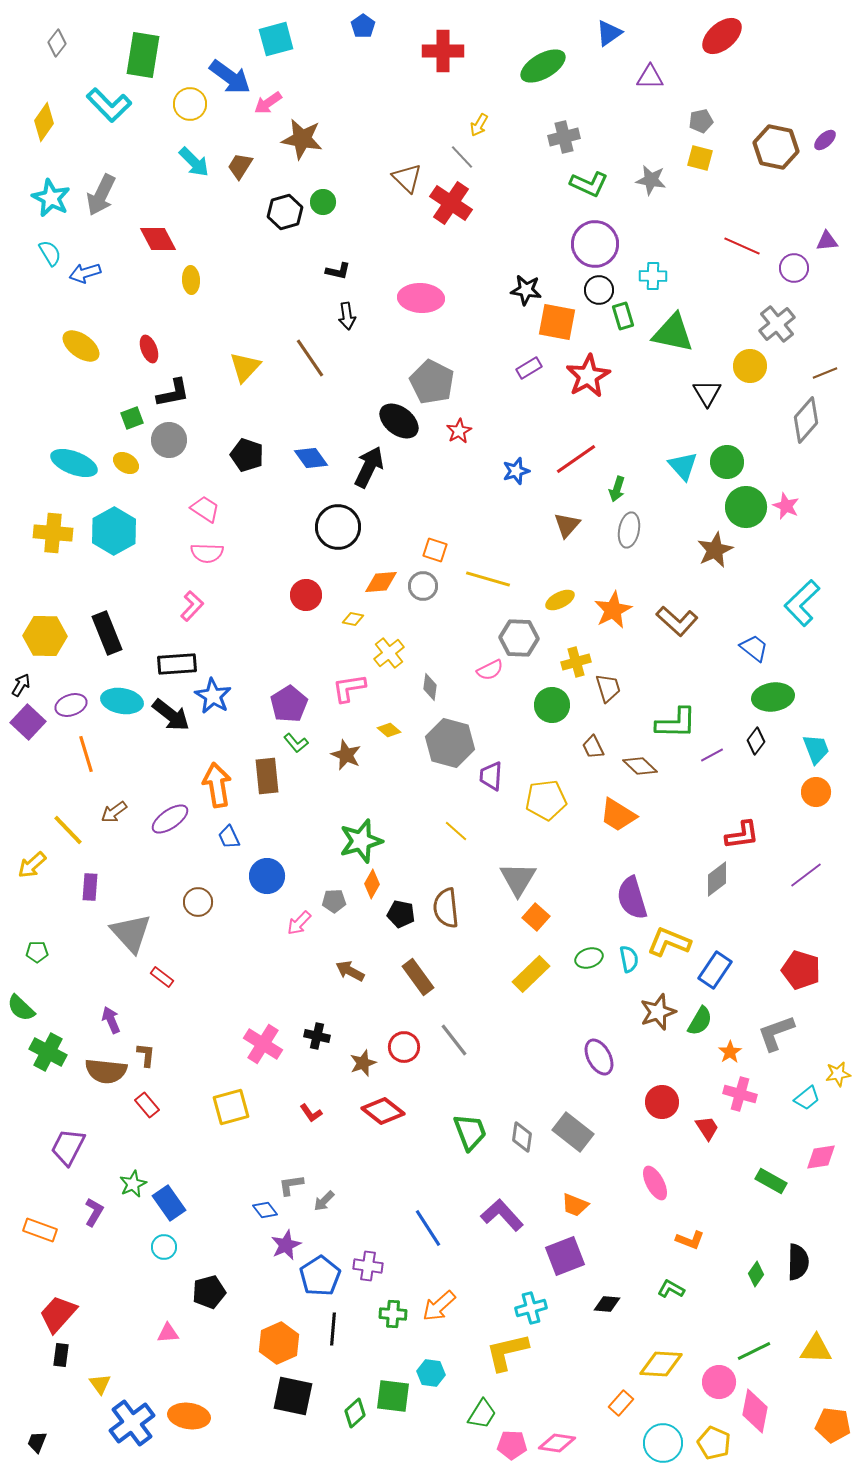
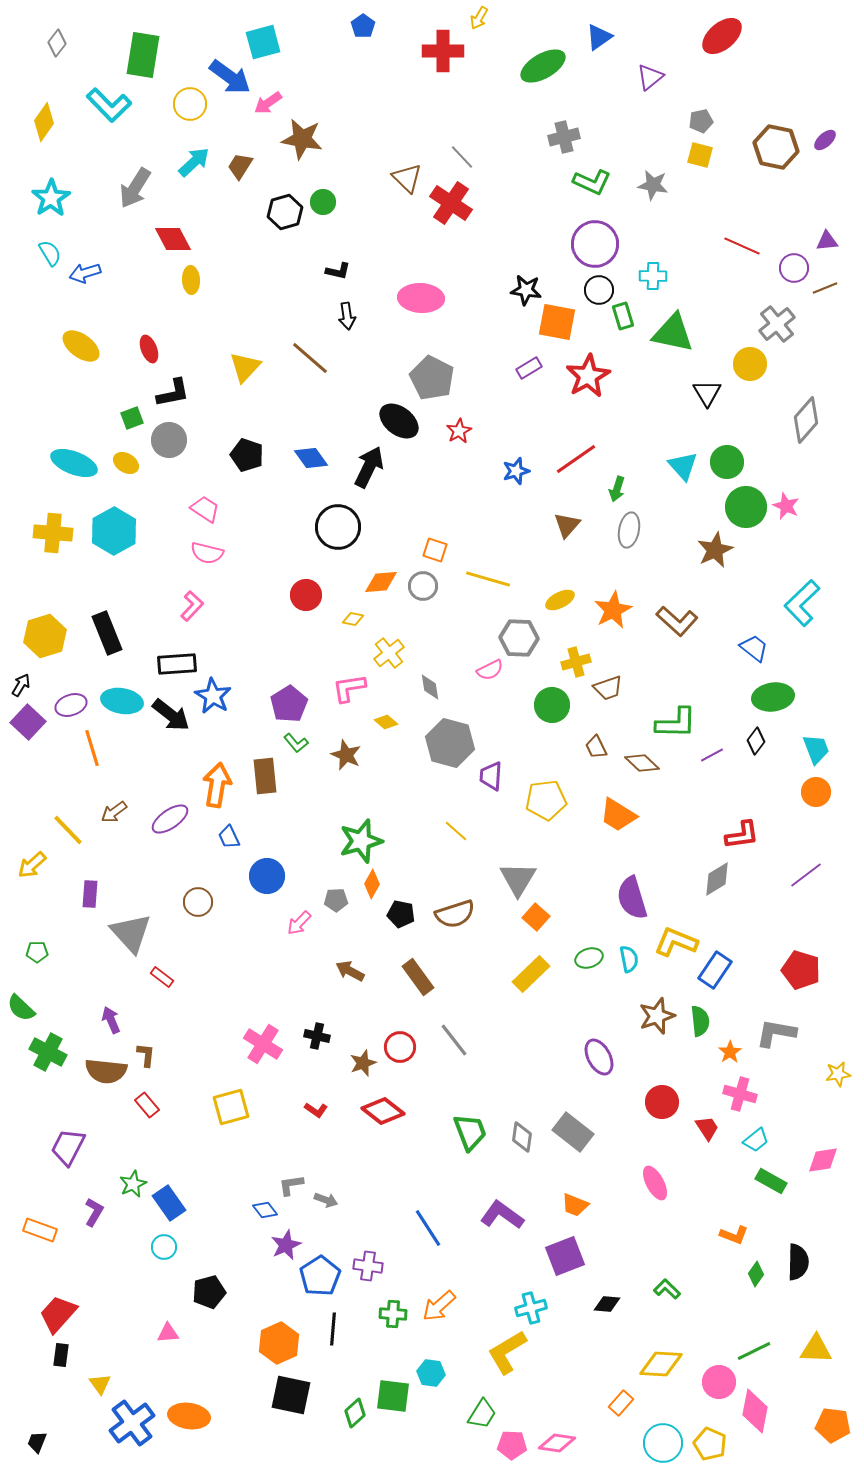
blue triangle at (609, 33): moved 10 px left, 4 px down
cyan square at (276, 39): moved 13 px left, 3 px down
purple triangle at (650, 77): rotated 40 degrees counterclockwise
yellow arrow at (479, 125): moved 107 px up
yellow square at (700, 158): moved 3 px up
cyan arrow at (194, 162): rotated 88 degrees counterclockwise
gray star at (651, 180): moved 2 px right, 5 px down
green L-shape at (589, 184): moved 3 px right, 2 px up
gray arrow at (101, 195): moved 34 px right, 7 px up; rotated 6 degrees clockwise
cyan star at (51, 198): rotated 12 degrees clockwise
red diamond at (158, 239): moved 15 px right
brown line at (310, 358): rotated 15 degrees counterclockwise
yellow circle at (750, 366): moved 2 px up
brown line at (825, 373): moved 85 px up
gray pentagon at (432, 382): moved 4 px up
pink semicircle at (207, 553): rotated 12 degrees clockwise
yellow hexagon at (45, 636): rotated 18 degrees counterclockwise
gray diamond at (430, 687): rotated 16 degrees counterclockwise
brown trapezoid at (608, 688): rotated 88 degrees clockwise
yellow diamond at (389, 730): moved 3 px left, 8 px up
brown trapezoid at (593, 747): moved 3 px right
orange line at (86, 754): moved 6 px right, 6 px up
brown diamond at (640, 766): moved 2 px right, 3 px up
brown rectangle at (267, 776): moved 2 px left
orange arrow at (217, 785): rotated 18 degrees clockwise
gray diamond at (717, 879): rotated 6 degrees clockwise
purple rectangle at (90, 887): moved 7 px down
gray pentagon at (334, 901): moved 2 px right, 1 px up
brown semicircle at (446, 908): moved 9 px right, 6 px down; rotated 102 degrees counterclockwise
yellow L-shape at (669, 942): moved 7 px right
brown star at (658, 1012): moved 1 px left, 4 px down
green semicircle at (700, 1021): rotated 36 degrees counterclockwise
gray L-shape at (776, 1033): rotated 30 degrees clockwise
red circle at (404, 1047): moved 4 px left
cyan trapezoid at (807, 1098): moved 51 px left, 42 px down
red L-shape at (311, 1113): moved 5 px right, 3 px up; rotated 20 degrees counterclockwise
pink diamond at (821, 1157): moved 2 px right, 3 px down
gray arrow at (324, 1201): moved 2 px right, 1 px up; rotated 115 degrees counterclockwise
purple L-shape at (502, 1215): rotated 12 degrees counterclockwise
orange L-shape at (690, 1240): moved 44 px right, 5 px up
green L-shape at (671, 1289): moved 4 px left; rotated 16 degrees clockwise
yellow L-shape at (507, 1352): rotated 18 degrees counterclockwise
black square at (293, 1396): moved 2 px left, 1 px up
yellow pentagon at (714, 1443): moved 4 px left, 1 px down
